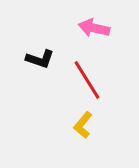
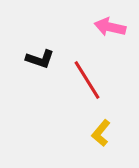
pink arrow: moved 16 px right, 1 px up
yellow L-shape: moved 18 px right, 8 px down
